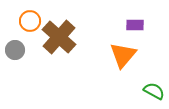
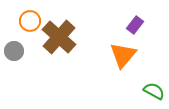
purple rectangle: rotated 54 degrees counterclockwise
gray circle: moved 1 px left, 1 px down
